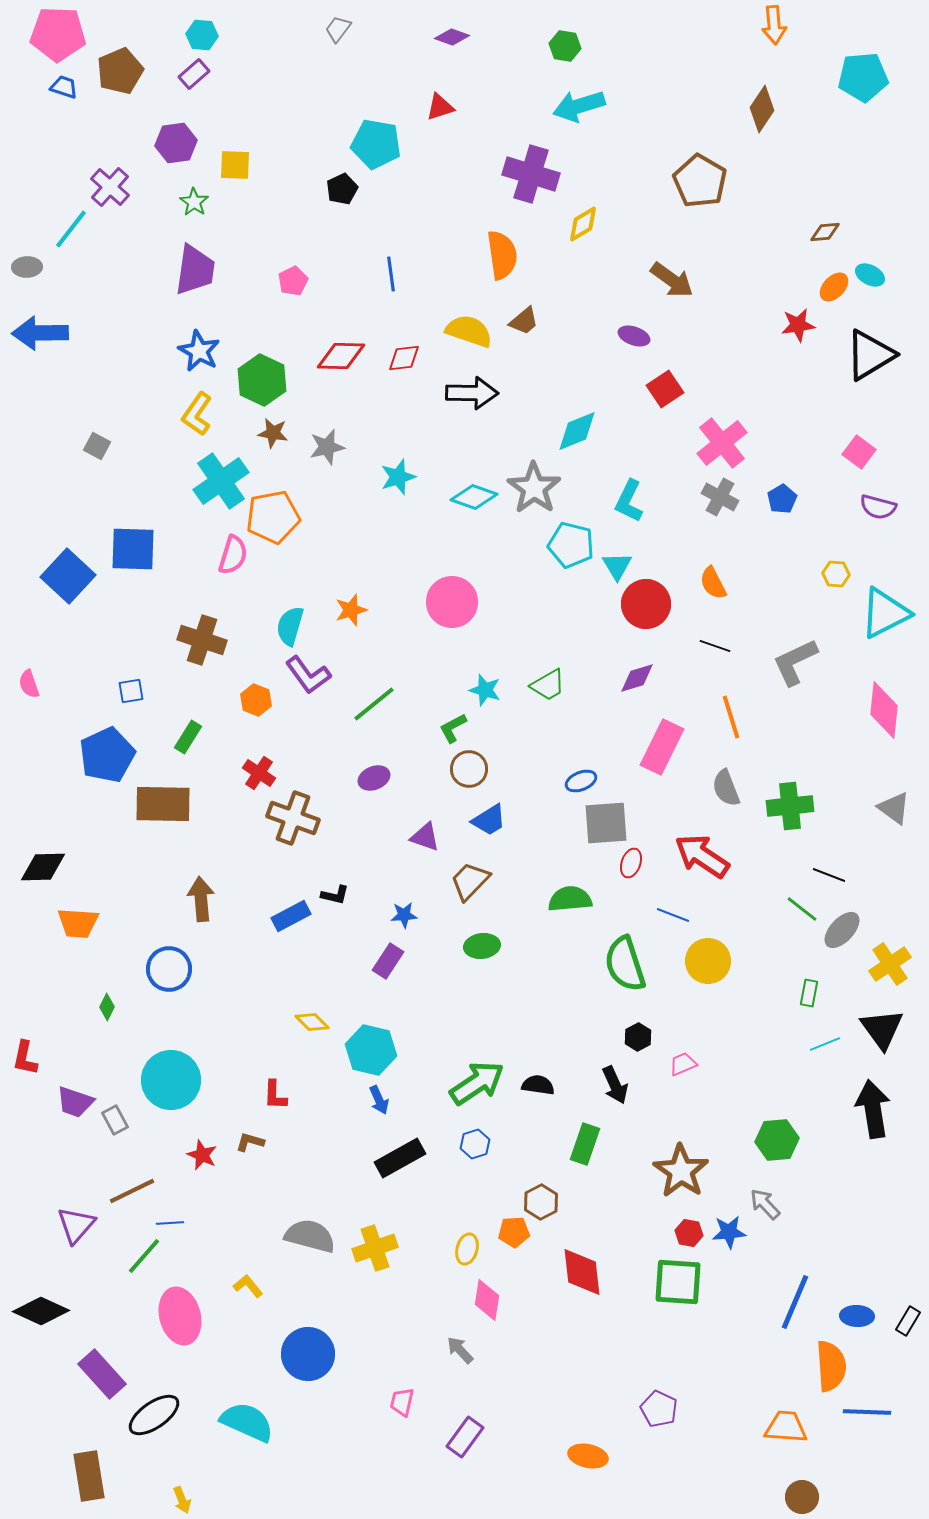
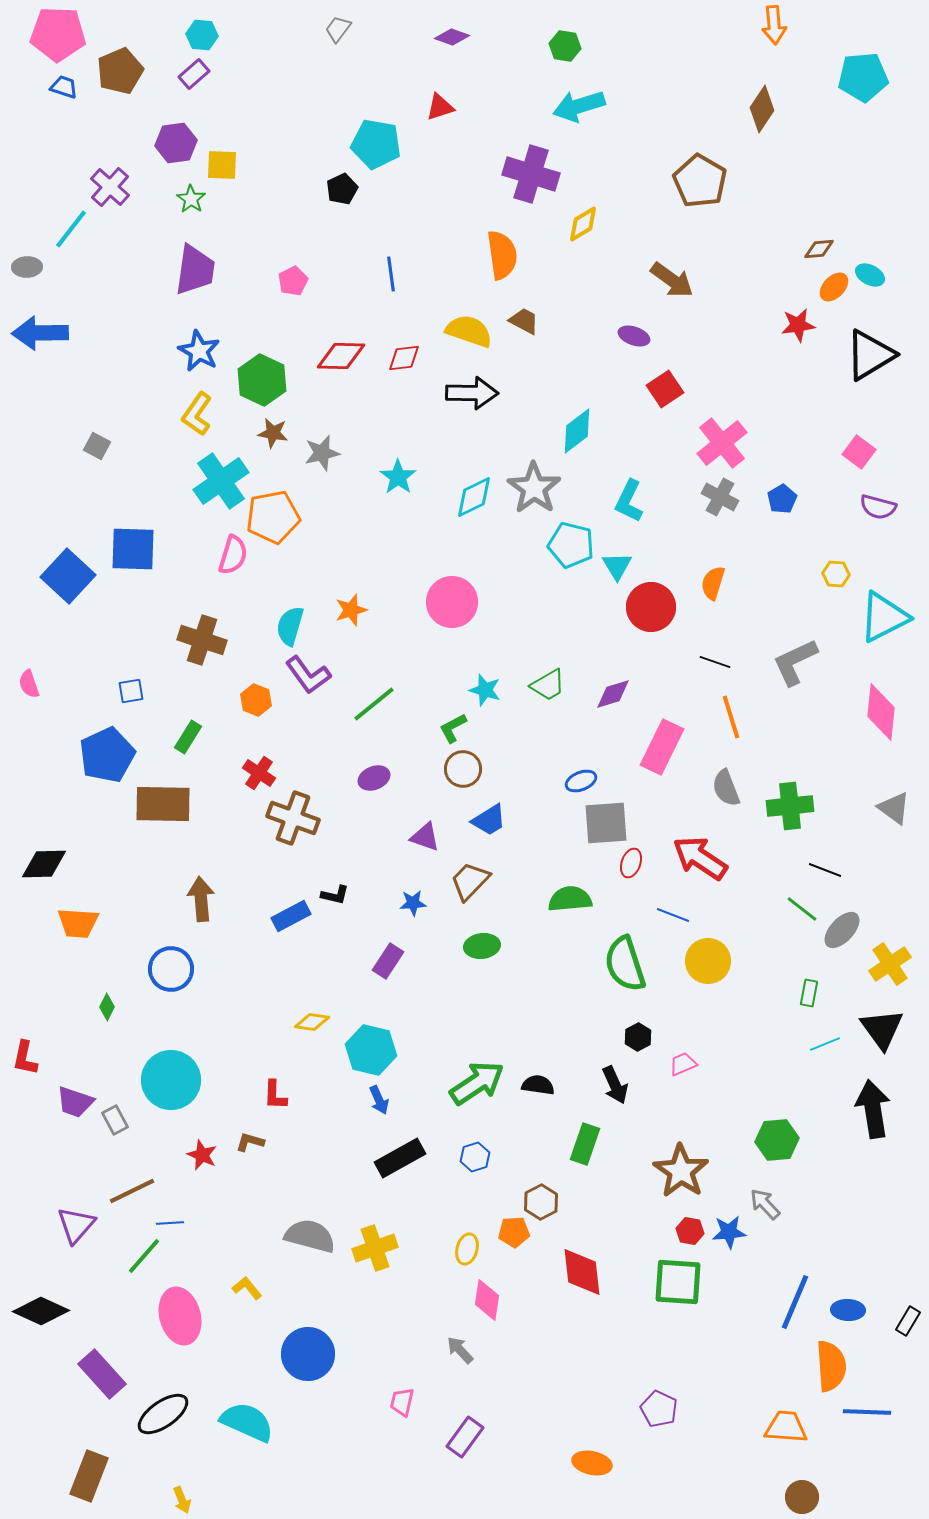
yellow square at (235, 165): moved 13 px left
green star at (194, 202): moved 3 px left, 3 px up
brown diamond at (825, 232): moved 6 px left, 17 px down
brown trapezoid at (524, 321): rotated 112 degrees counterclockwise
cyan diamond at (577, 431): rotated 15 degrees counterclockwise
gray star at (327, 447): moved 5 px left, 6 px down
cyan star at (398, 477): rotated 18 degrees counterclockwise
cyan diamond at (474, 497): rotated 45 degrees counterclockwise
orange semicircle at (713, 583): rotated 44 degrees clockwise
red circle at (646, 604): moved 5 px right, 3 px down
cyan triangle at (885, 613): moved 1 px left, 4 px down
black line at (715, 646): moved 16 px down
purple diamond at (637, 678): moved 24 px left, 16 px down
pink diamond at (884, 710): moved 3 px left, 2 px down
brown circle at (469, 769): moved 6 px left
red arrow at (702, 856): moved 2 px left, 2 px down
black diamond at (43, 867): moved 1 px right, 3 px up
black line at (829, 875): moved 4 px left, 5 px up
blue star at (404, 915): moved 9 px right, 12 px up
blue circle at (169, 969): moved 2 px right
yellow diamond at (312, 1022): rotated 36 degrees counterclockwise
blue hexagon at (475, 1144): moved 13 px down
red hexagon at (689, 1233): moved 1 px right, 2 px up
yellow L-shape at (248, 1286): moved 1 px left, 2 px down
blue ellipse at (857, 1316): moved 9 px left, 6 px up
black ellipse at (154, 1415): moved 9 px right, 1 px up
orange ellipse at (588, 1456): moved 4 px right, 7 px down
brown rectangle at (89, 1476): rotated 30 degrees clockwise
